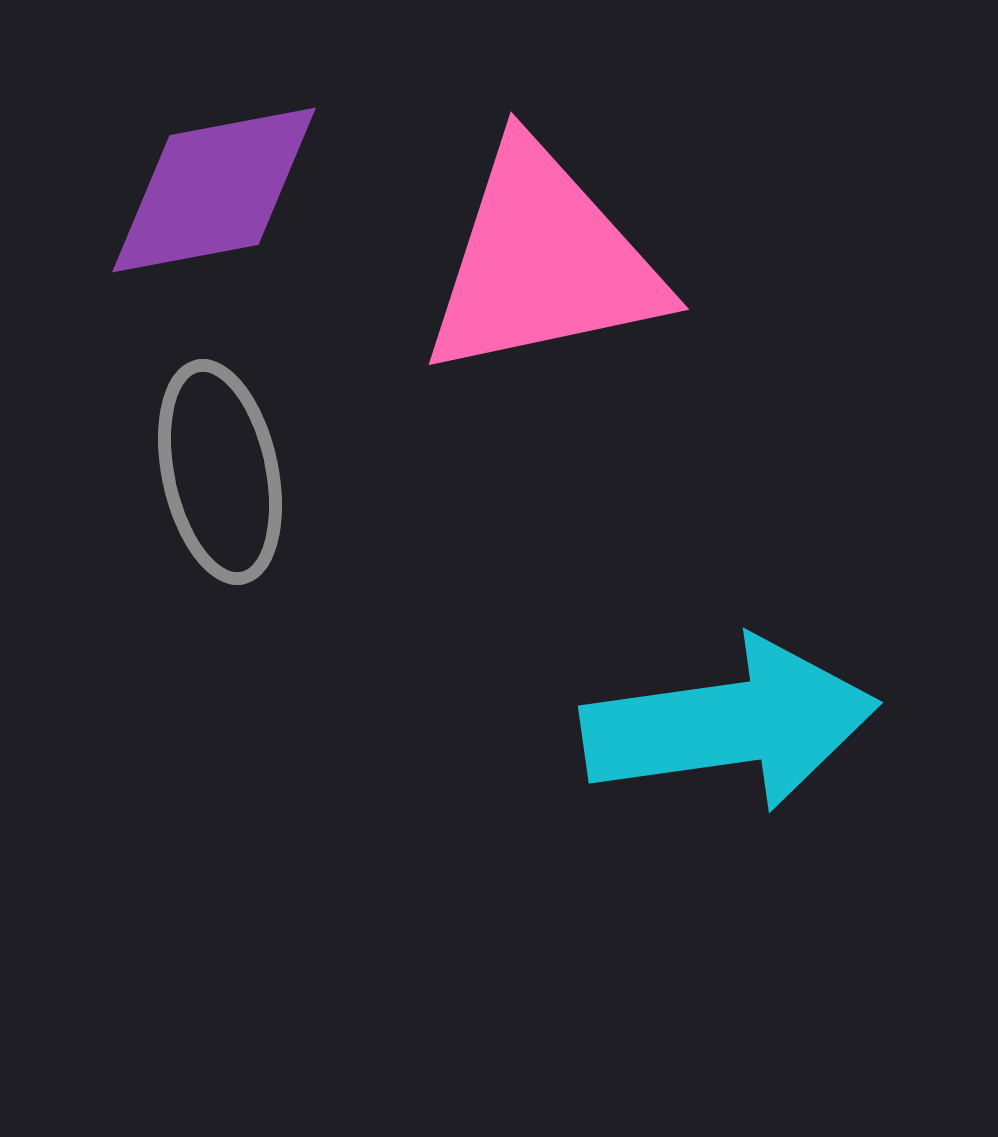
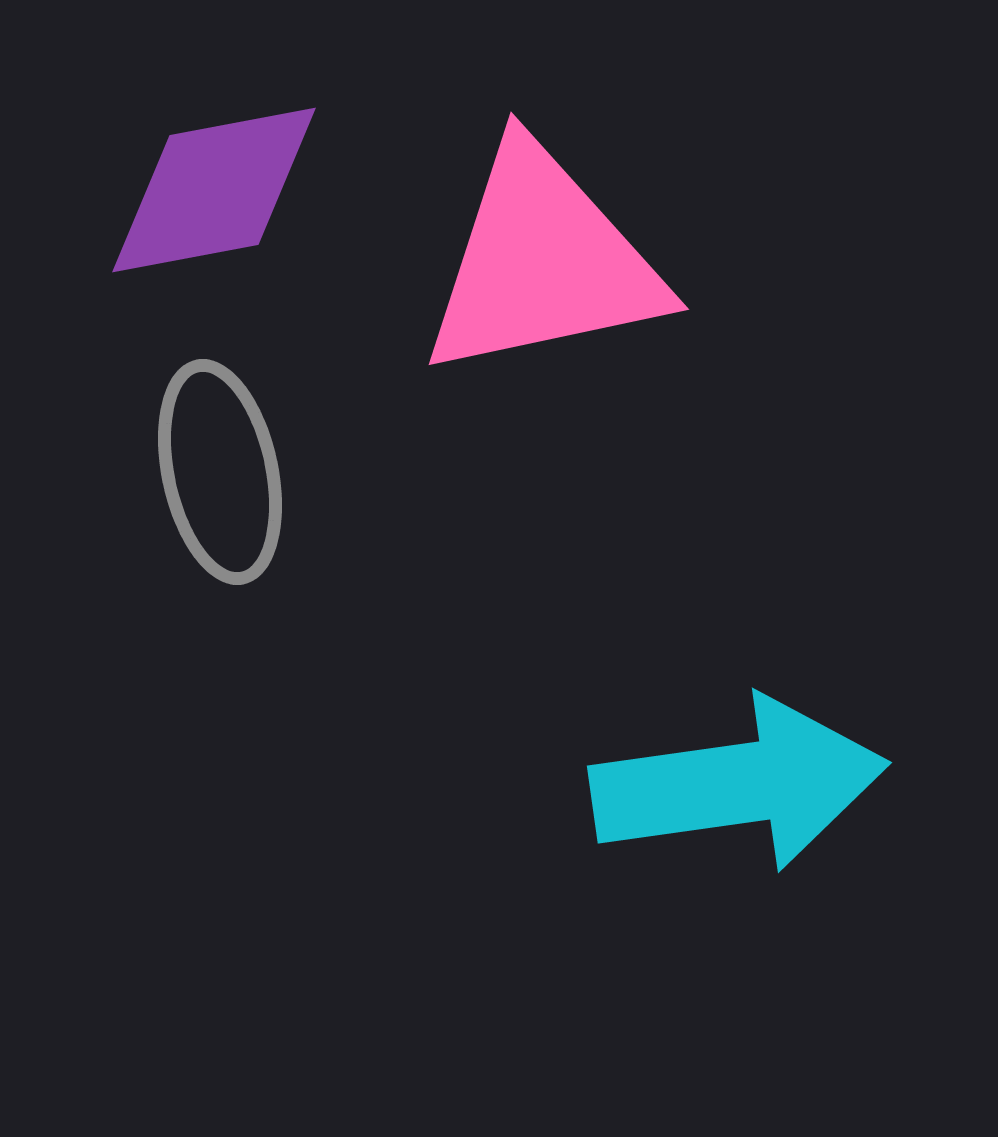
cyan arrow: moved 9 px right, 60 px down
